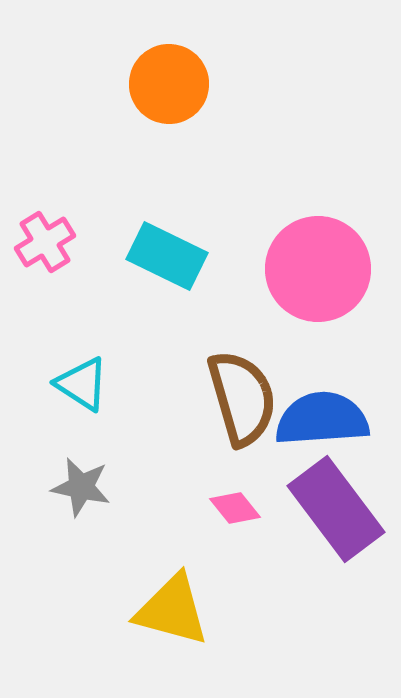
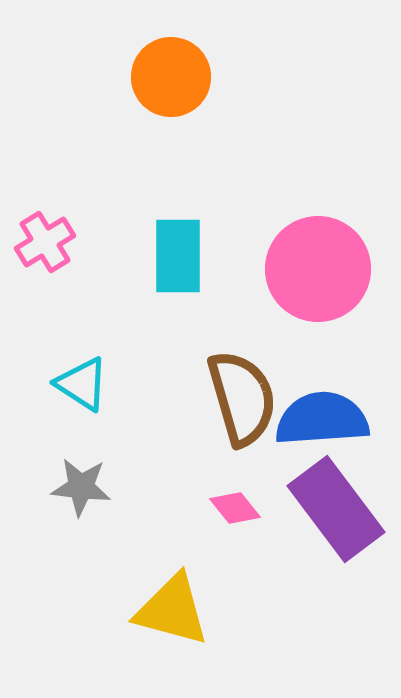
orange circle: moved 2 px right, 7 px up
cyan rectangle: moved 11 px right; rotated 64 degrees clockwise
gray star: rotated 6 degrees counterclockwise
